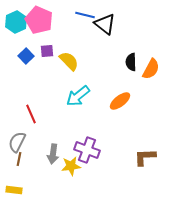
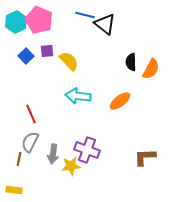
cyan arrow: rotated 45 degrees clockwise
gray semicircle: moved 13 px right
